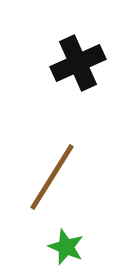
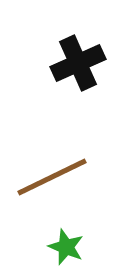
brown line: rotated 32 degrees clockwise
